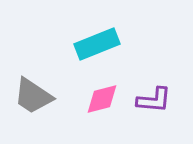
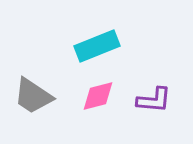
cyan rectangle: moved 2 px down
pink diamond: moved 4 px left, 3 px up
